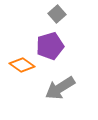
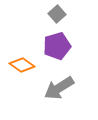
purple pentagon: moved 7 px right
gray arrow: moved 1 px left
